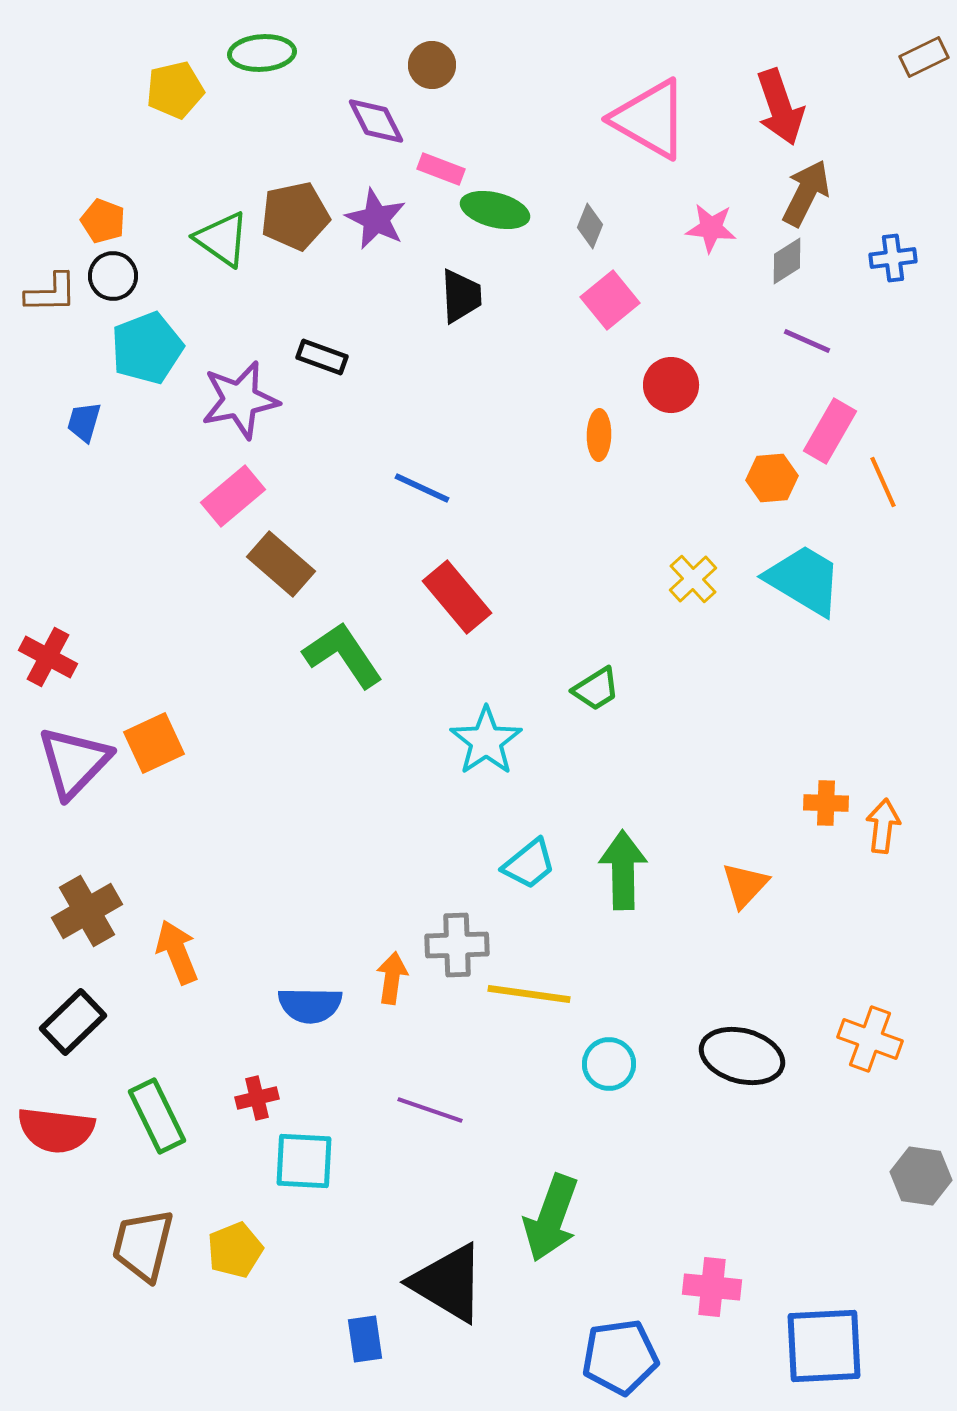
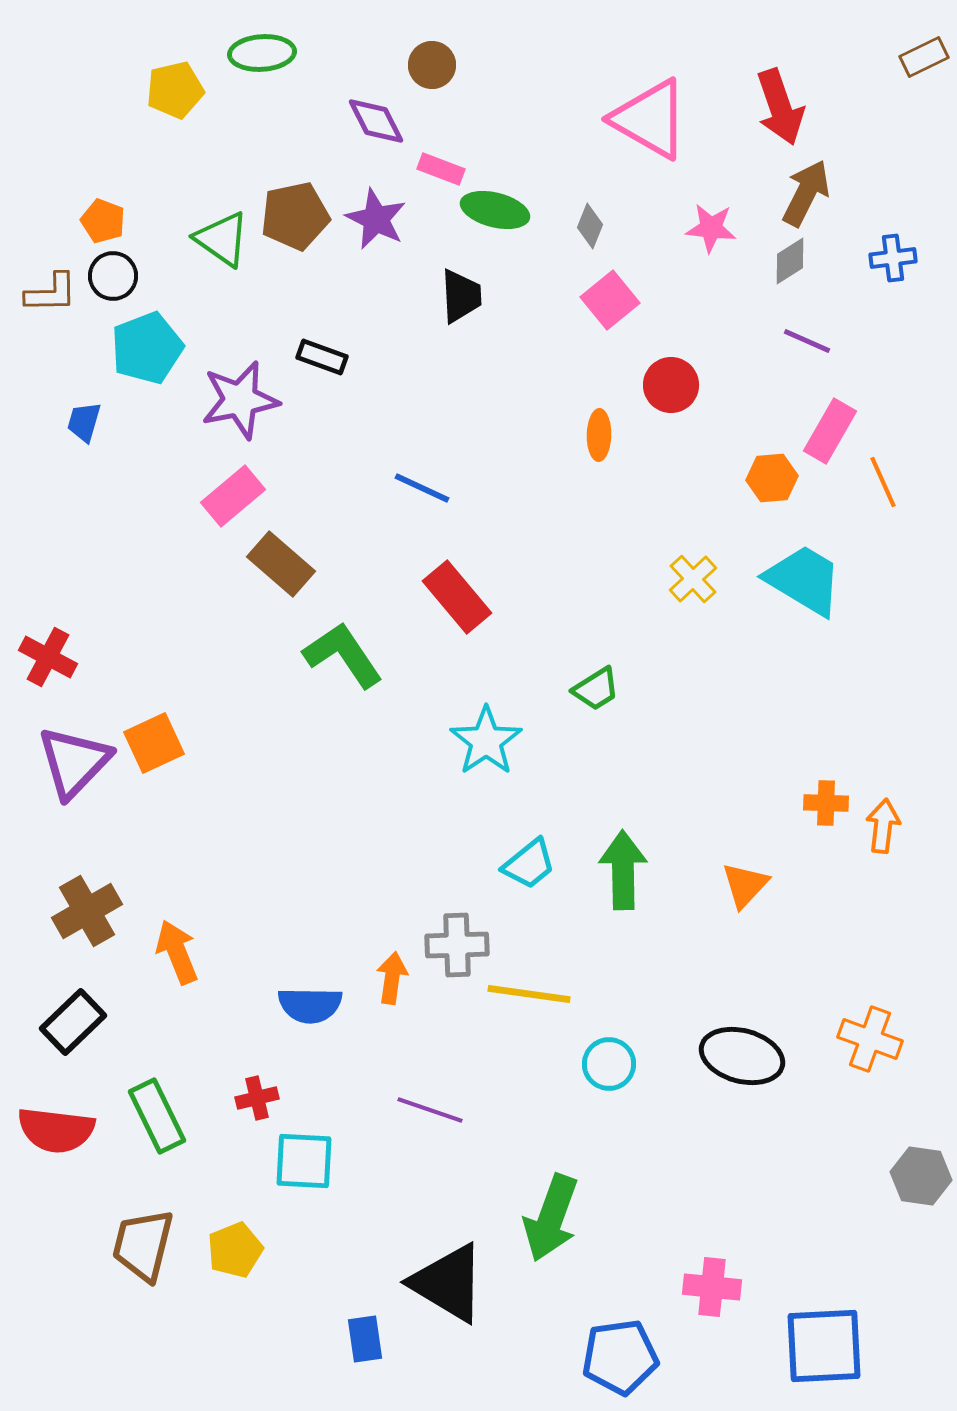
gray diamond at (787, 261): moved 3 px right
